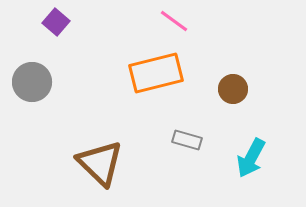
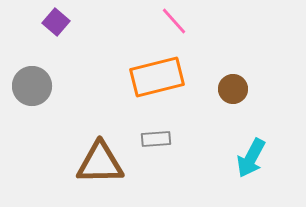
pink line: rotated 12 degrees clockwise
orange rectangle: moved 1 px right, 4 px down
gray circle: moved 4 px down
gray rectangle: moved 31 px left, 1 px up; rotated 20 degrees counterclockwise
brown triangle: rotated 45 degrees counterclockwise
